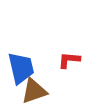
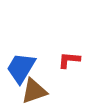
blue trapezoid: rotated 136 degrees counterclockwise
